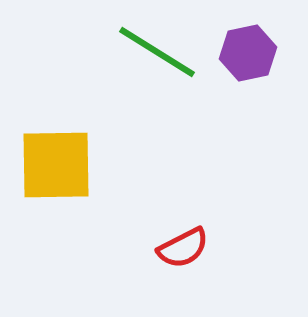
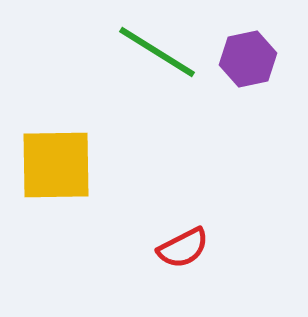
purple hexagon: moved 6 px down
